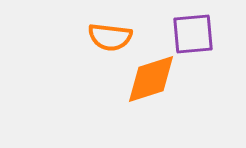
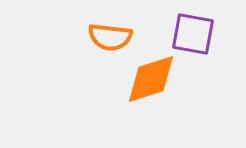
purple square: rotated 15 degrees clockwise
